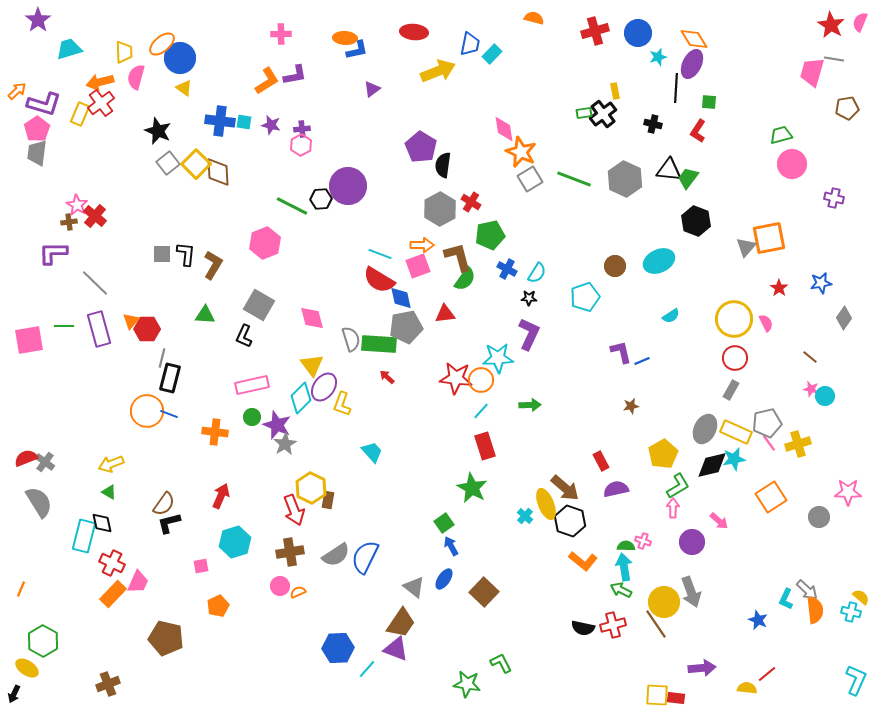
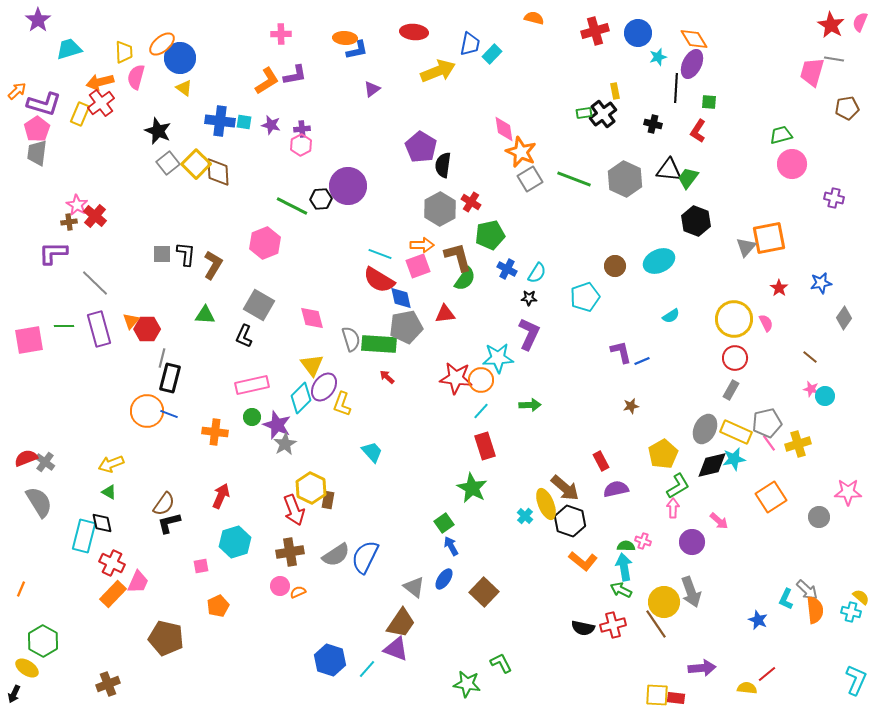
blue hexagon at (338, 648): moved 8 px left, 12 px down; rotated 20 degrees clockwise
